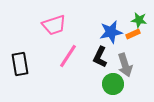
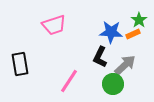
green star: rotated 28 degrees clockwise
blue star: rotated 15 degrees clockwise
pink line: moved 1 px right, 25 px down
gray arrow: rotated 115 degrees counterclockwise
